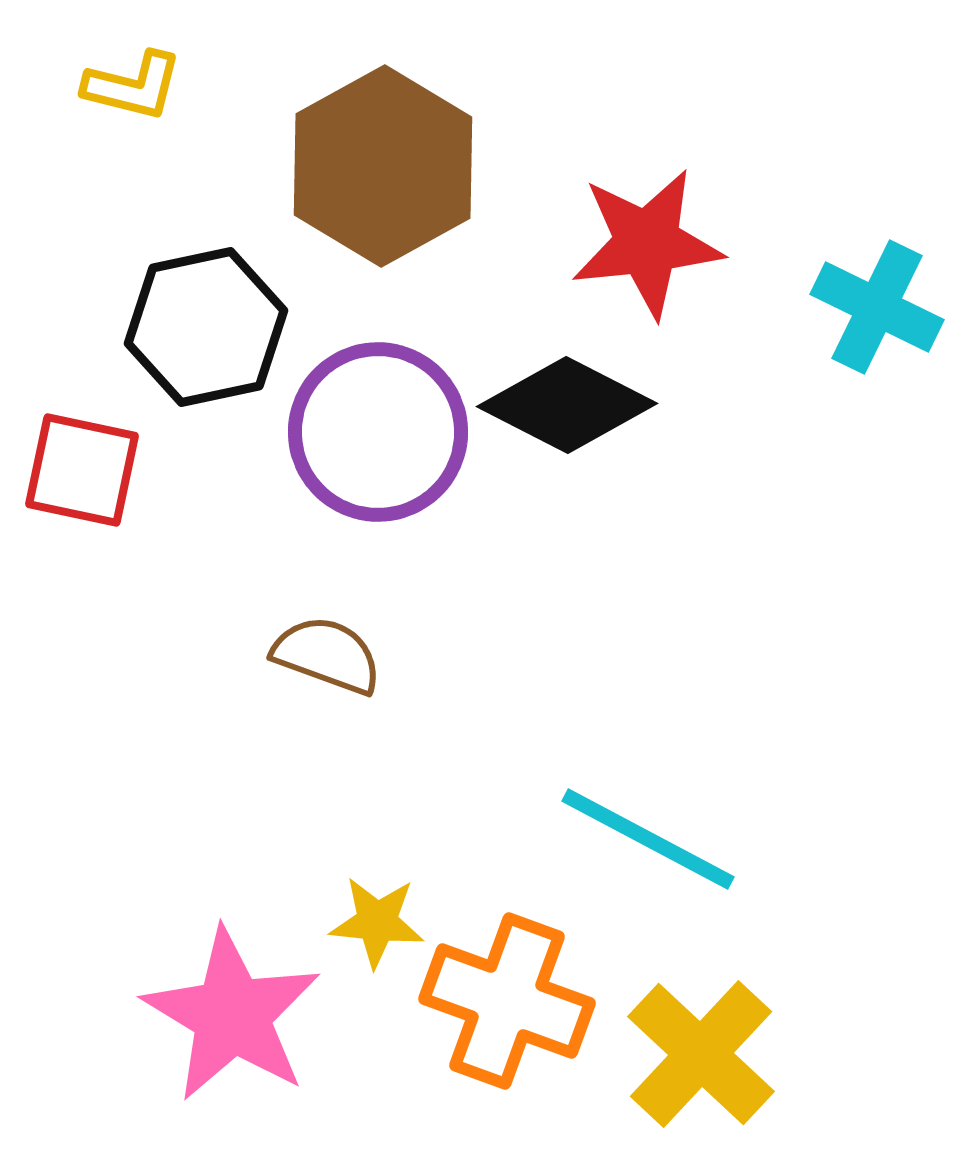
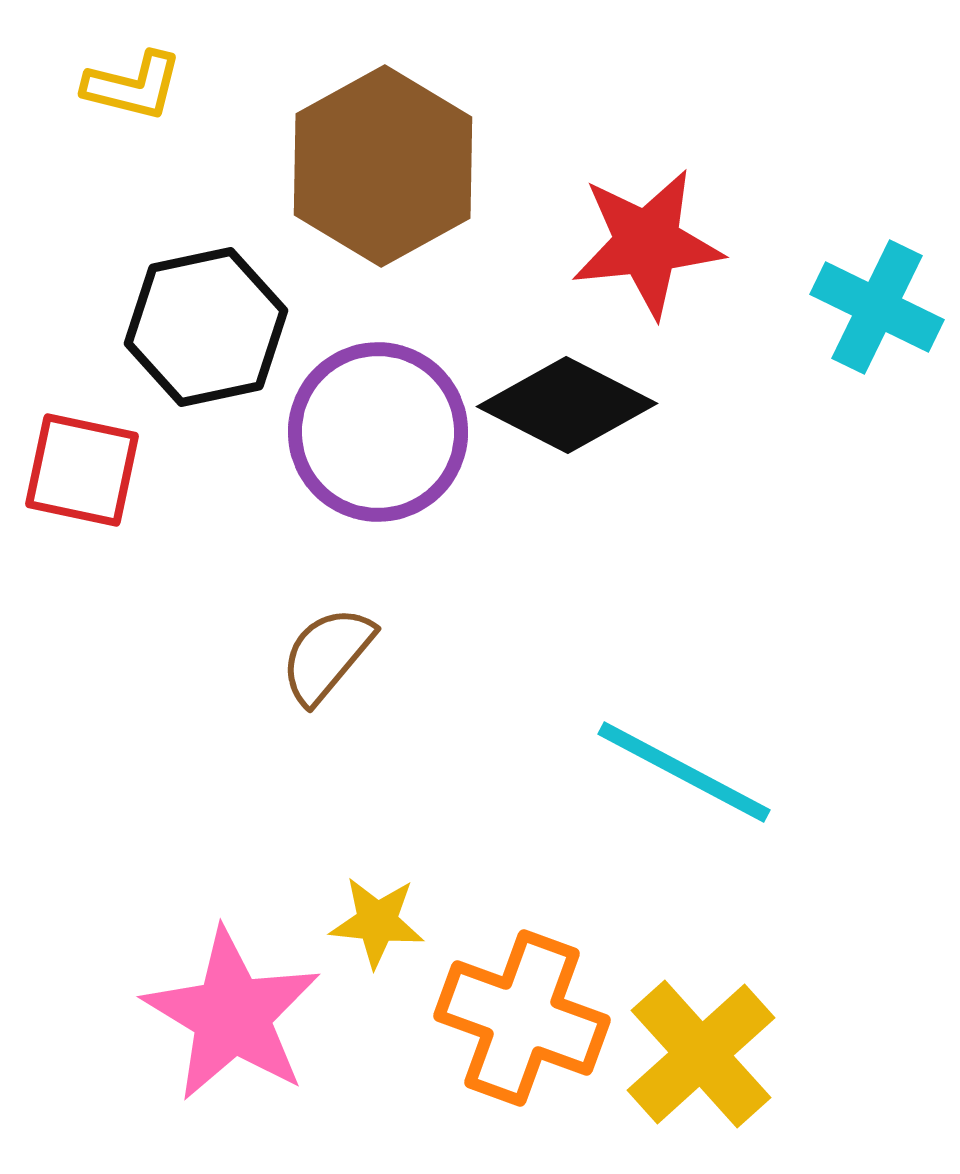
brown semicircle: rotated 70 degrees counterclockwise
cyan line: moved 36 px right, 67 px up
orange cross: moved 15 px right, 17 px down
yellow cross: rotated 5 degrees clockwise
